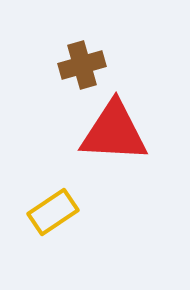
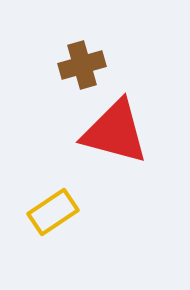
red triangle: moved 1 px right; rotated 12 degrees clockwise
